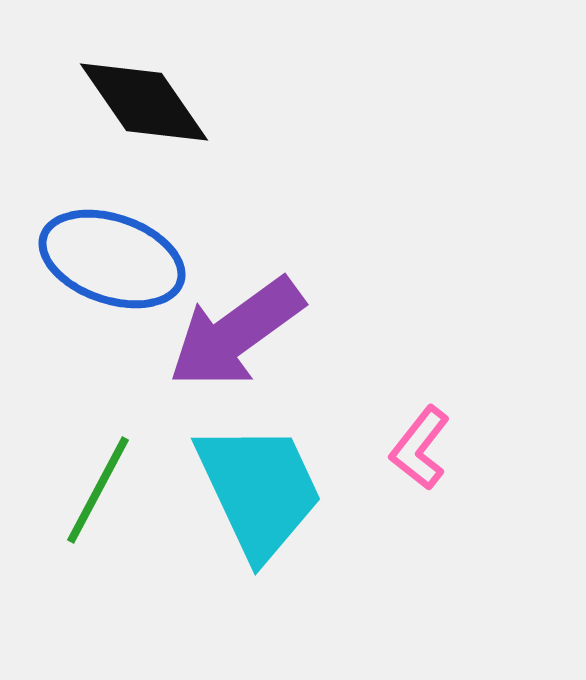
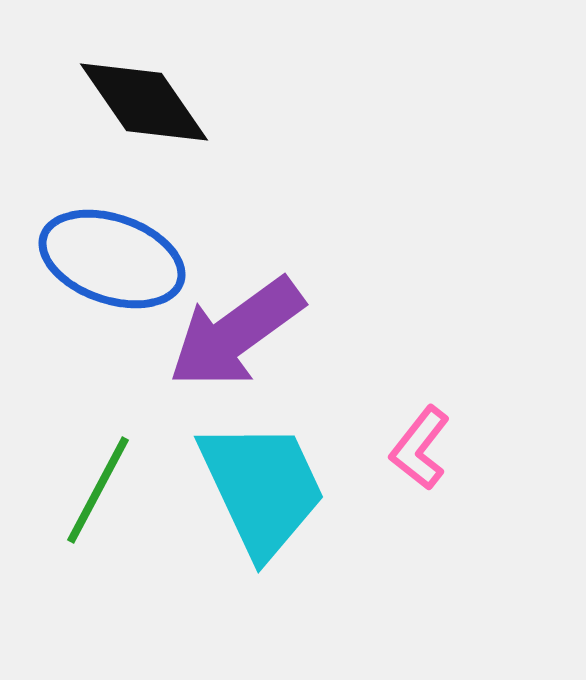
cyan trapezoid: moved 3 px right, 2 px up
